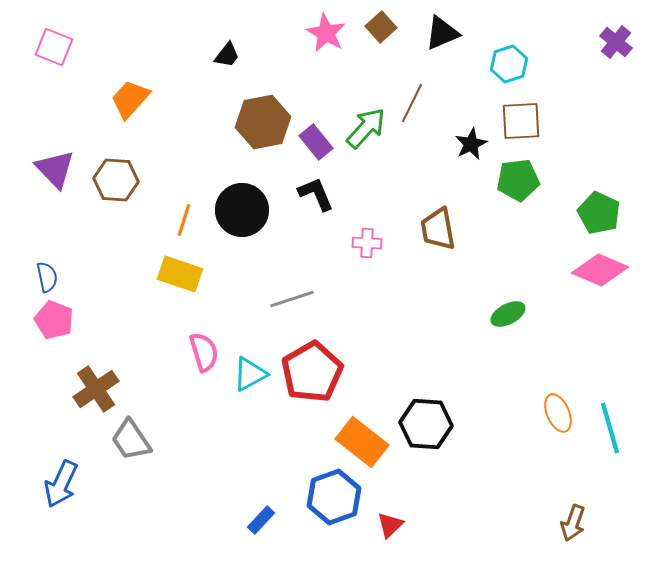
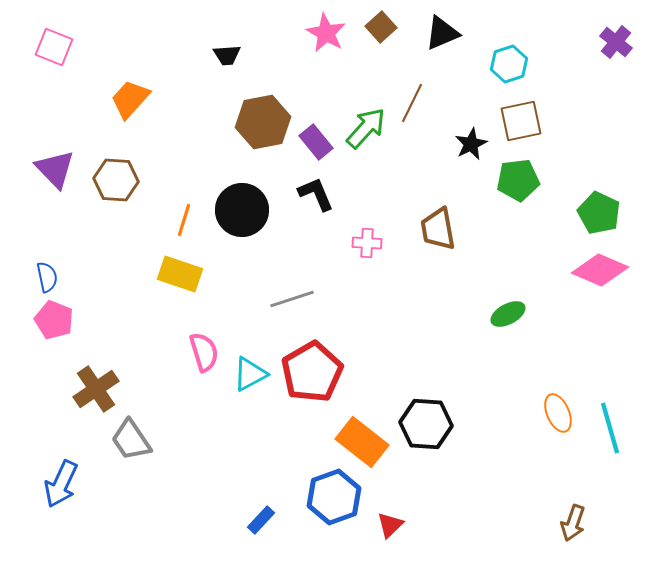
black trapezoid at (227, 55): rotated 48 degrees clockwise
brown square at (521, 121): rotated 9 degrees counterclockwise
